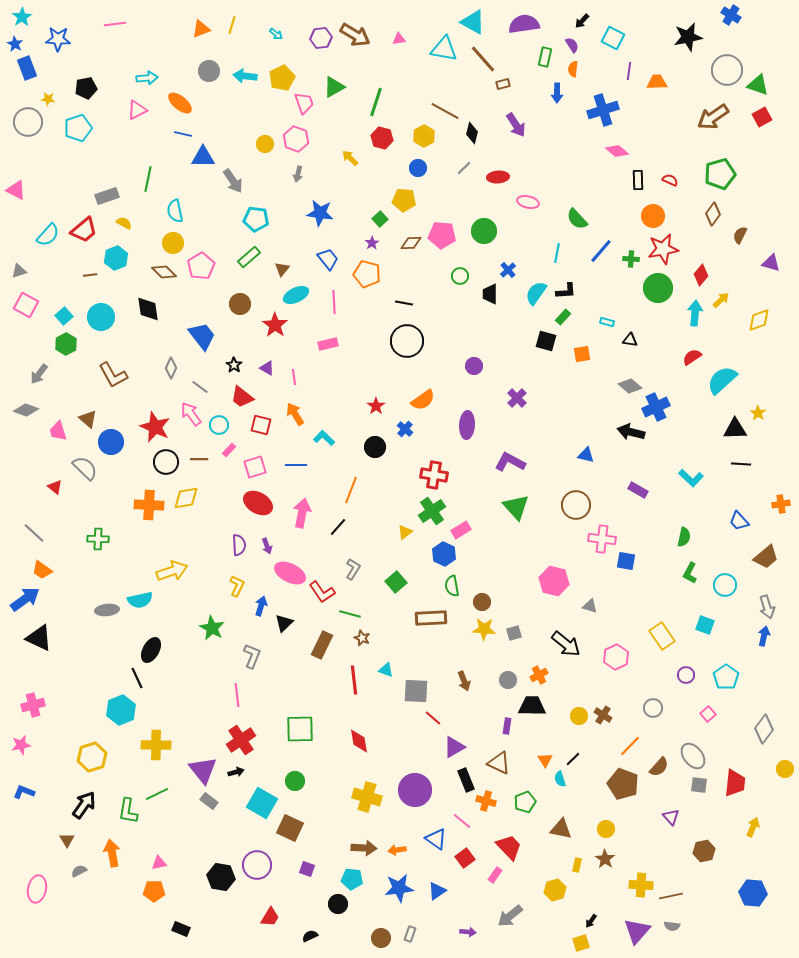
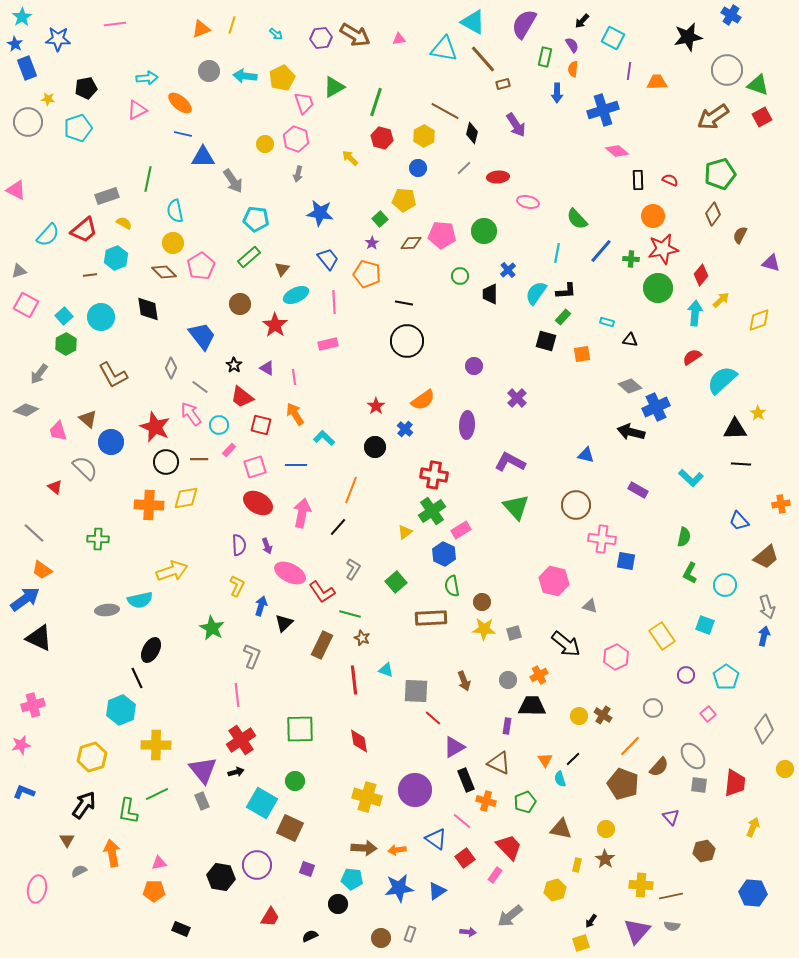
purple semicircle at (524, 24): rotated 52 degrees counterclockwise
gray rectangle at (209, 801): moved 7 px left; rotated 30 degrees clockwise
